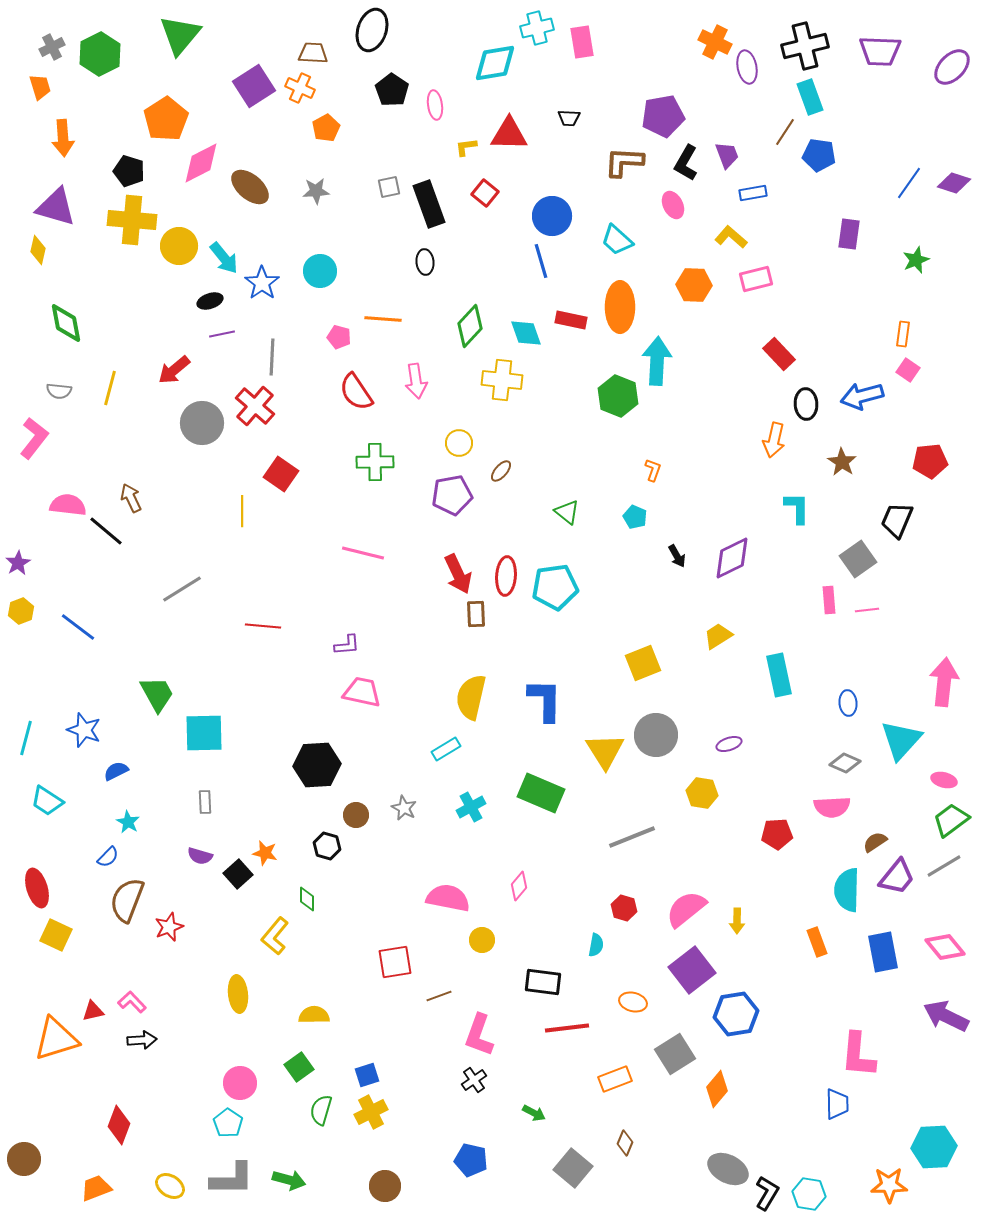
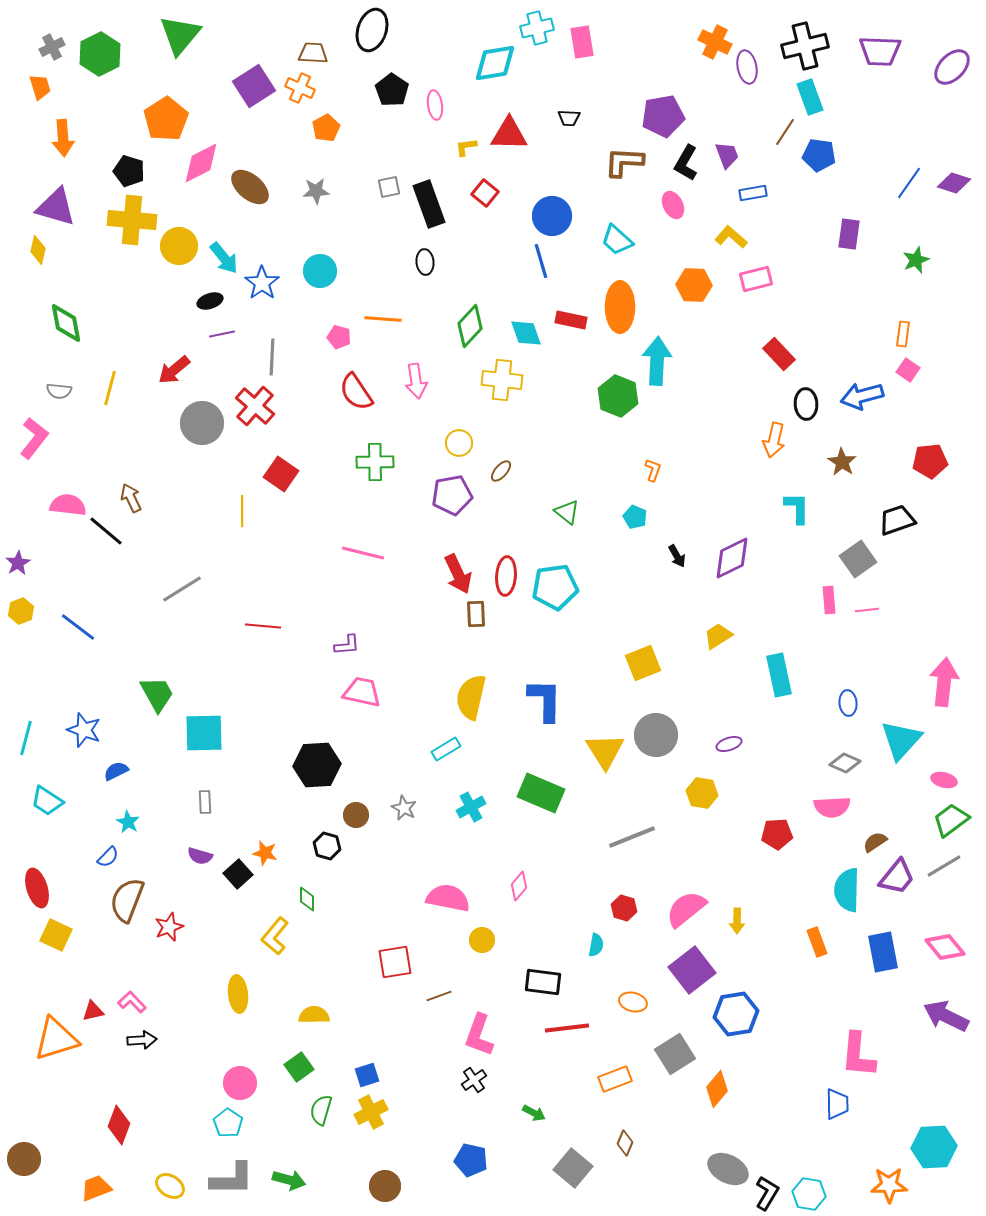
black trapezoid at (897, 520): rotated 48 degrees clockwise
